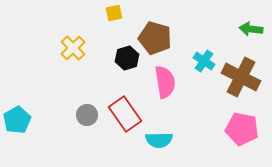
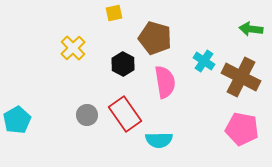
black hexagon: moved 4 px left, 6 px down; rotated 15 degrees counterclockwise
